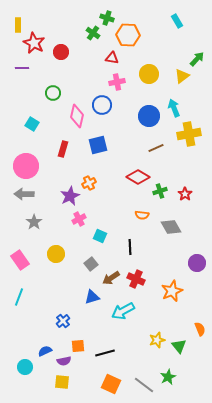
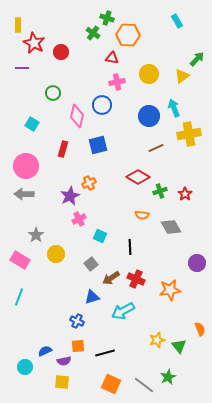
gray star at (34, 222): moved 2 px right, 13 px down
pink rectangle at (20, 260): rotated 24 degrees counterclockwise
orange star at (172, 291): moved 2 px left, 1 px up; rotated 15 degrees clockwise
blue cross at (63, 321): moved 14 px right; rotated 24 degrees counterclockwise
